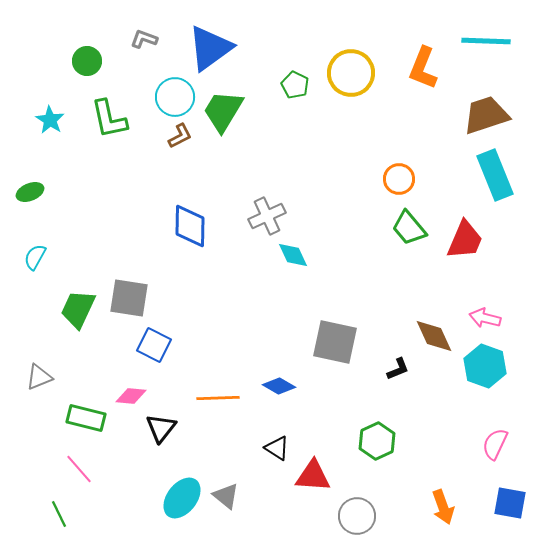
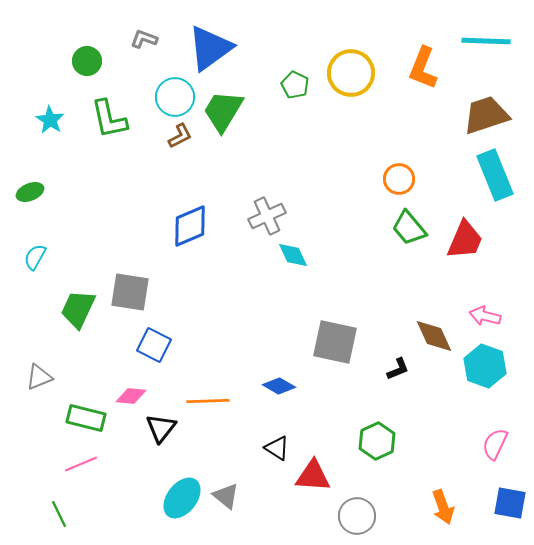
blue diamond at (190, 226): rotated 66 degrees clockwise
gray square at (129, 298): moved 1 px right, 6 px up
pink arrow at (485, 318): moved 2 px up
orange line at (218, 398): moved 10 px left, 3 px down
pink line at (79, 469): moved 2 px right, 5 px up; rotated 72 degrees counterclockwise
